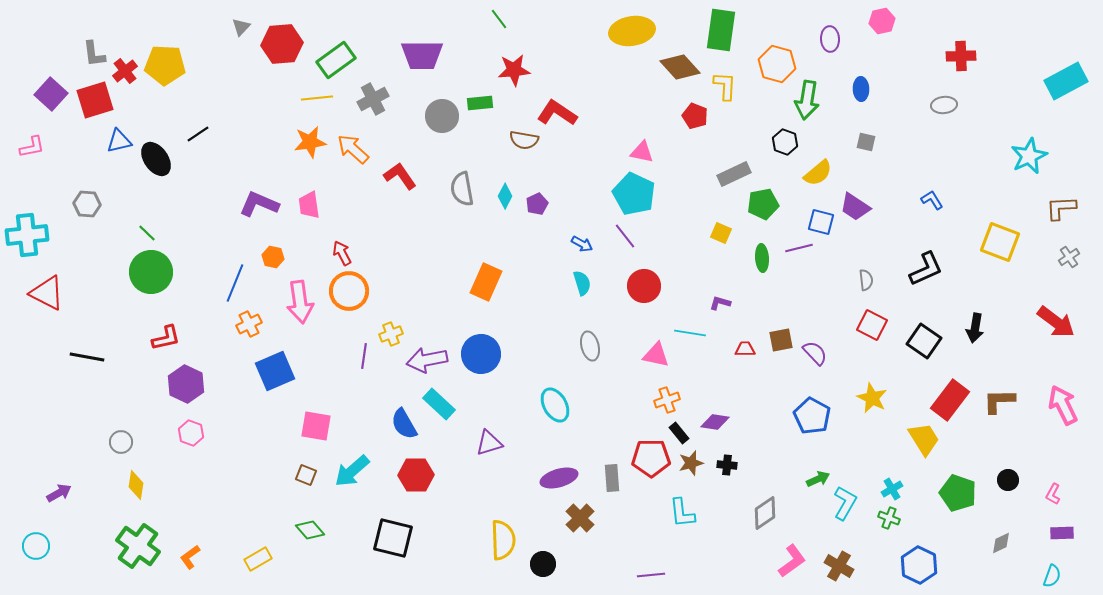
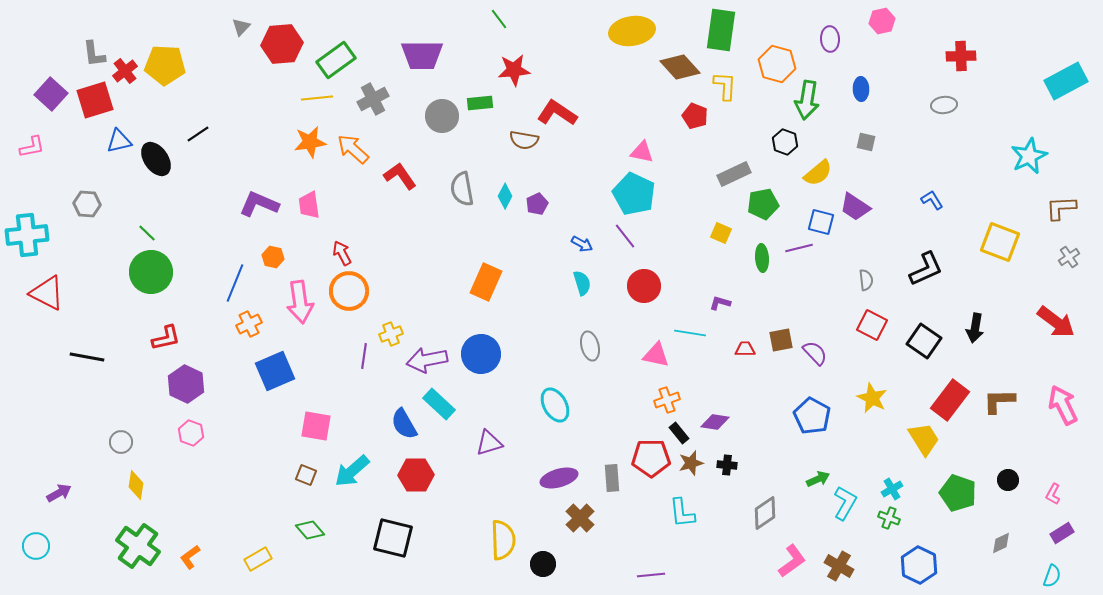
purple rectangle at (1062, 533): rotated 30 degrees counterclockwise
